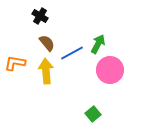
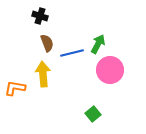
black cross: rotated 14 degrees counterclockwise
brown semicircle: rotated 18 degrees clockwise
blue line: rotated 15 degrees clockwise
orange L-shape: moved 25 px down
yellow arrow: moved 3 px left, 3 px down
